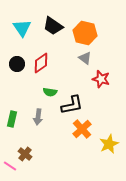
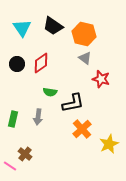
orange hexagon: moved 1 px left, 1 px down
black L-shape: moved 1 px right, 2 px up
green rectangle: moved 1 px right
